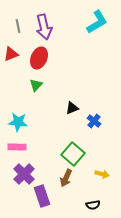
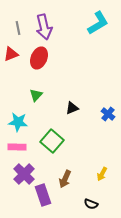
cyan L-shape: moved 1 px right, 1 px down
gray line: moved 2 px down
green triangle: moved 10 px down
blue cross: moved 14 px right, 7 px up
green square: moved 21 px left, 13 px up
yellow arrow: rotated 104 degrees clockwise
brown arrow: moved 1 px left, 1 px down
purple rectangle: moved 1 px right, 1 px up
black semicircle: moved 2 px left, 1 px up; rotated 32 degrees clockwise
